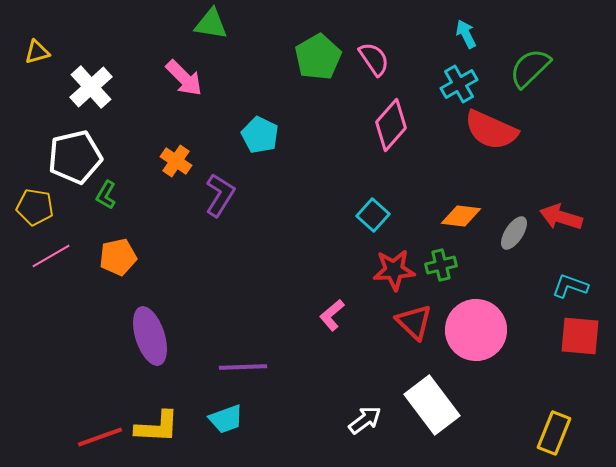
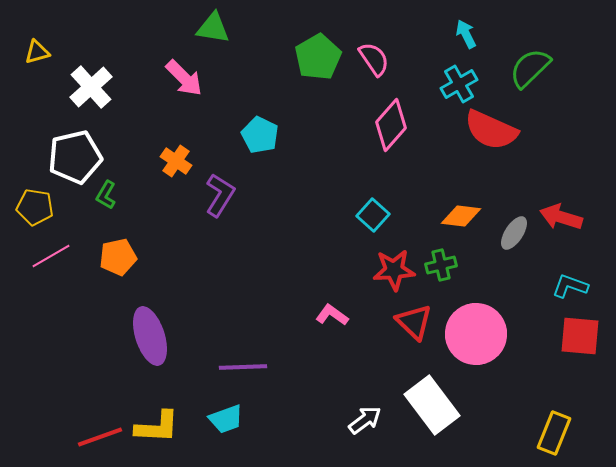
green triangle: moved 2 px right, 4 px down
pink L-shape: rotated 76 degrees clockwise
pink circle: moved 4 px down
